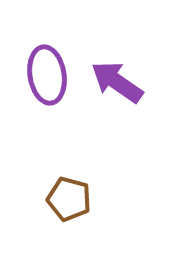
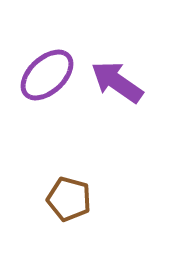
purple ellipse: rotated 56 degrees clockwise
